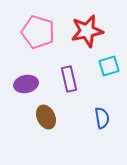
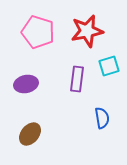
purple rectangle: moved 8 px right; rotated 20 degrees clockwise
brown ellipse: moved 16 px left, 17 px down; rotated 65 degrees clockwise
